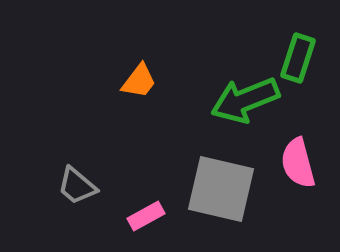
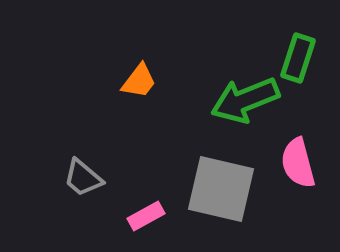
gray trapezoid: moved 6 px right, 8 px up
